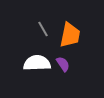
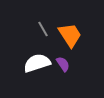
orange trapezoid: rotated 44 degrees counterclockwise
white semicircle: rotated 16 degrees counterclockwise
